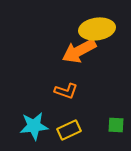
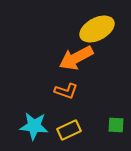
yellow ellipse: rotated 20 degrees counterclockwise
orange arrow: moved 3 px left, 7 px down
cyan star: rotated 12 degrees clockwise
